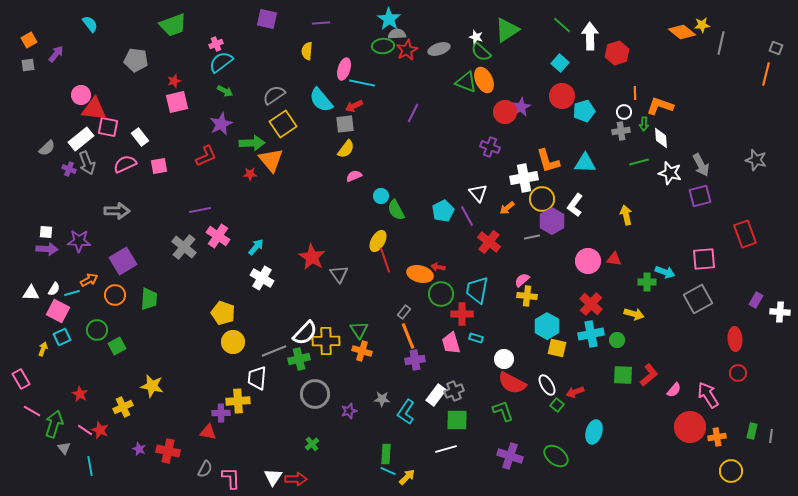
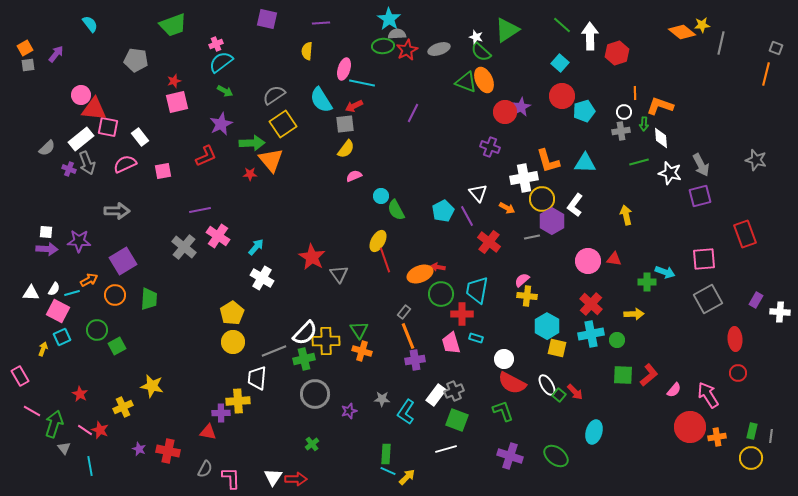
orange square at (29, 40): moved 4 px left, 8 px down
cyan semicircle at (321, 100): rotated 8 degrees clockwise
pink square at (159, 166): moved 4 px right, 5 px down
orange arrow at (507, 208): rotated 112 degrees counterclockwise
orange ellipse at (420, 274): rotated 35 degrees counterclockwise
gray square at (698, 299): moved 10 px right
yellow pentagon at (223, 313): moved 9 px right; rotated 20 degrees clockwise
yellow arrow at (634, 314): rotated 18 degrees counterclockwise
green cross at (299, 359): moved 5 px right
pink rectangle at (21, 379): moved 1 px left, 3 px up
red arrow at (575, 392): rotated 114 degrees counterclockwise
green square at (557, 405): moved 2 px right, 10 px up
green square at (457, 420): rotated 20 degrees clockwise
yellow circle at (731, 471): moved 20 px right, 13 px up
